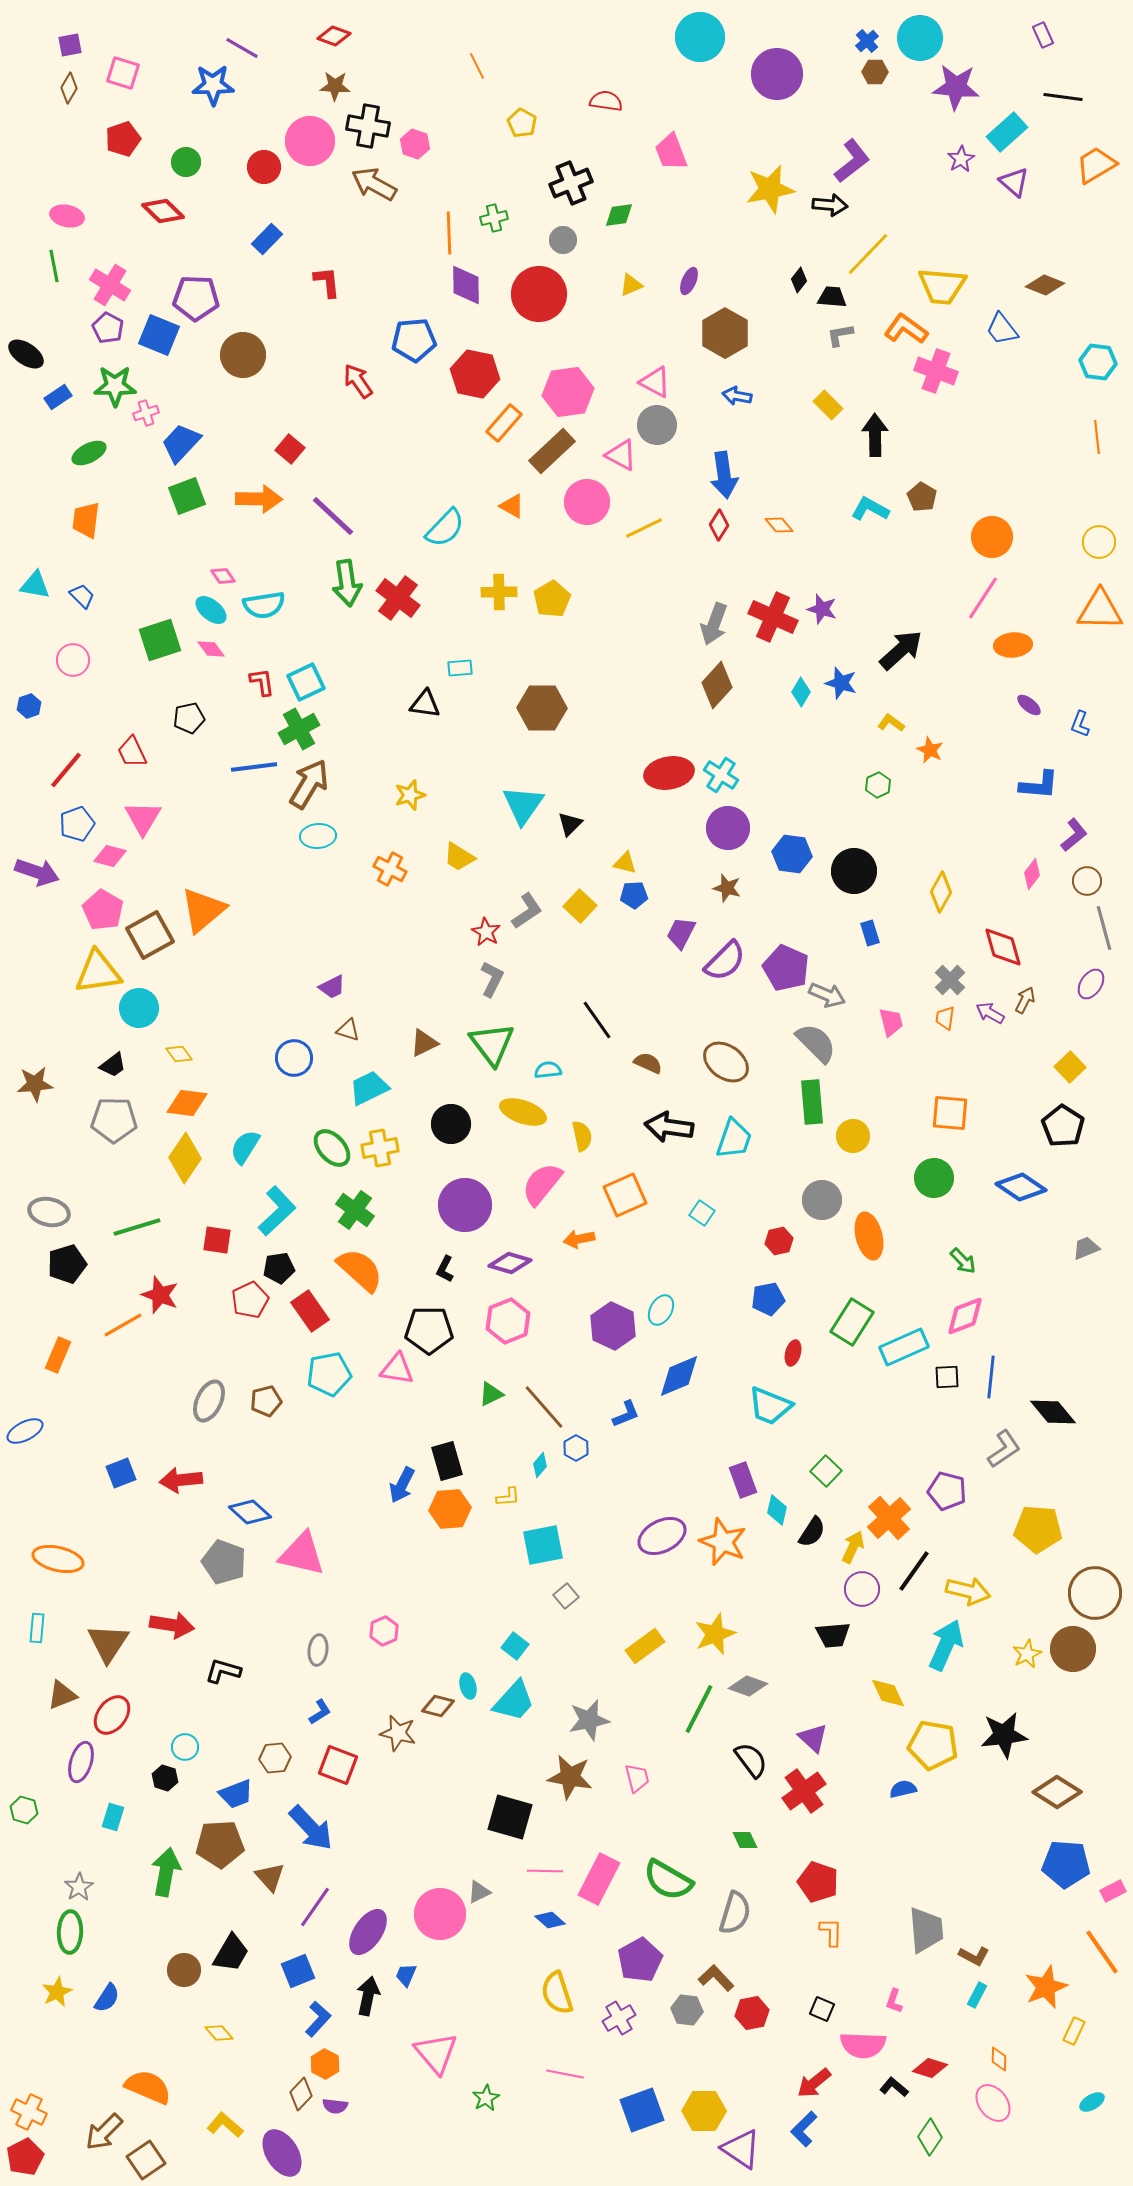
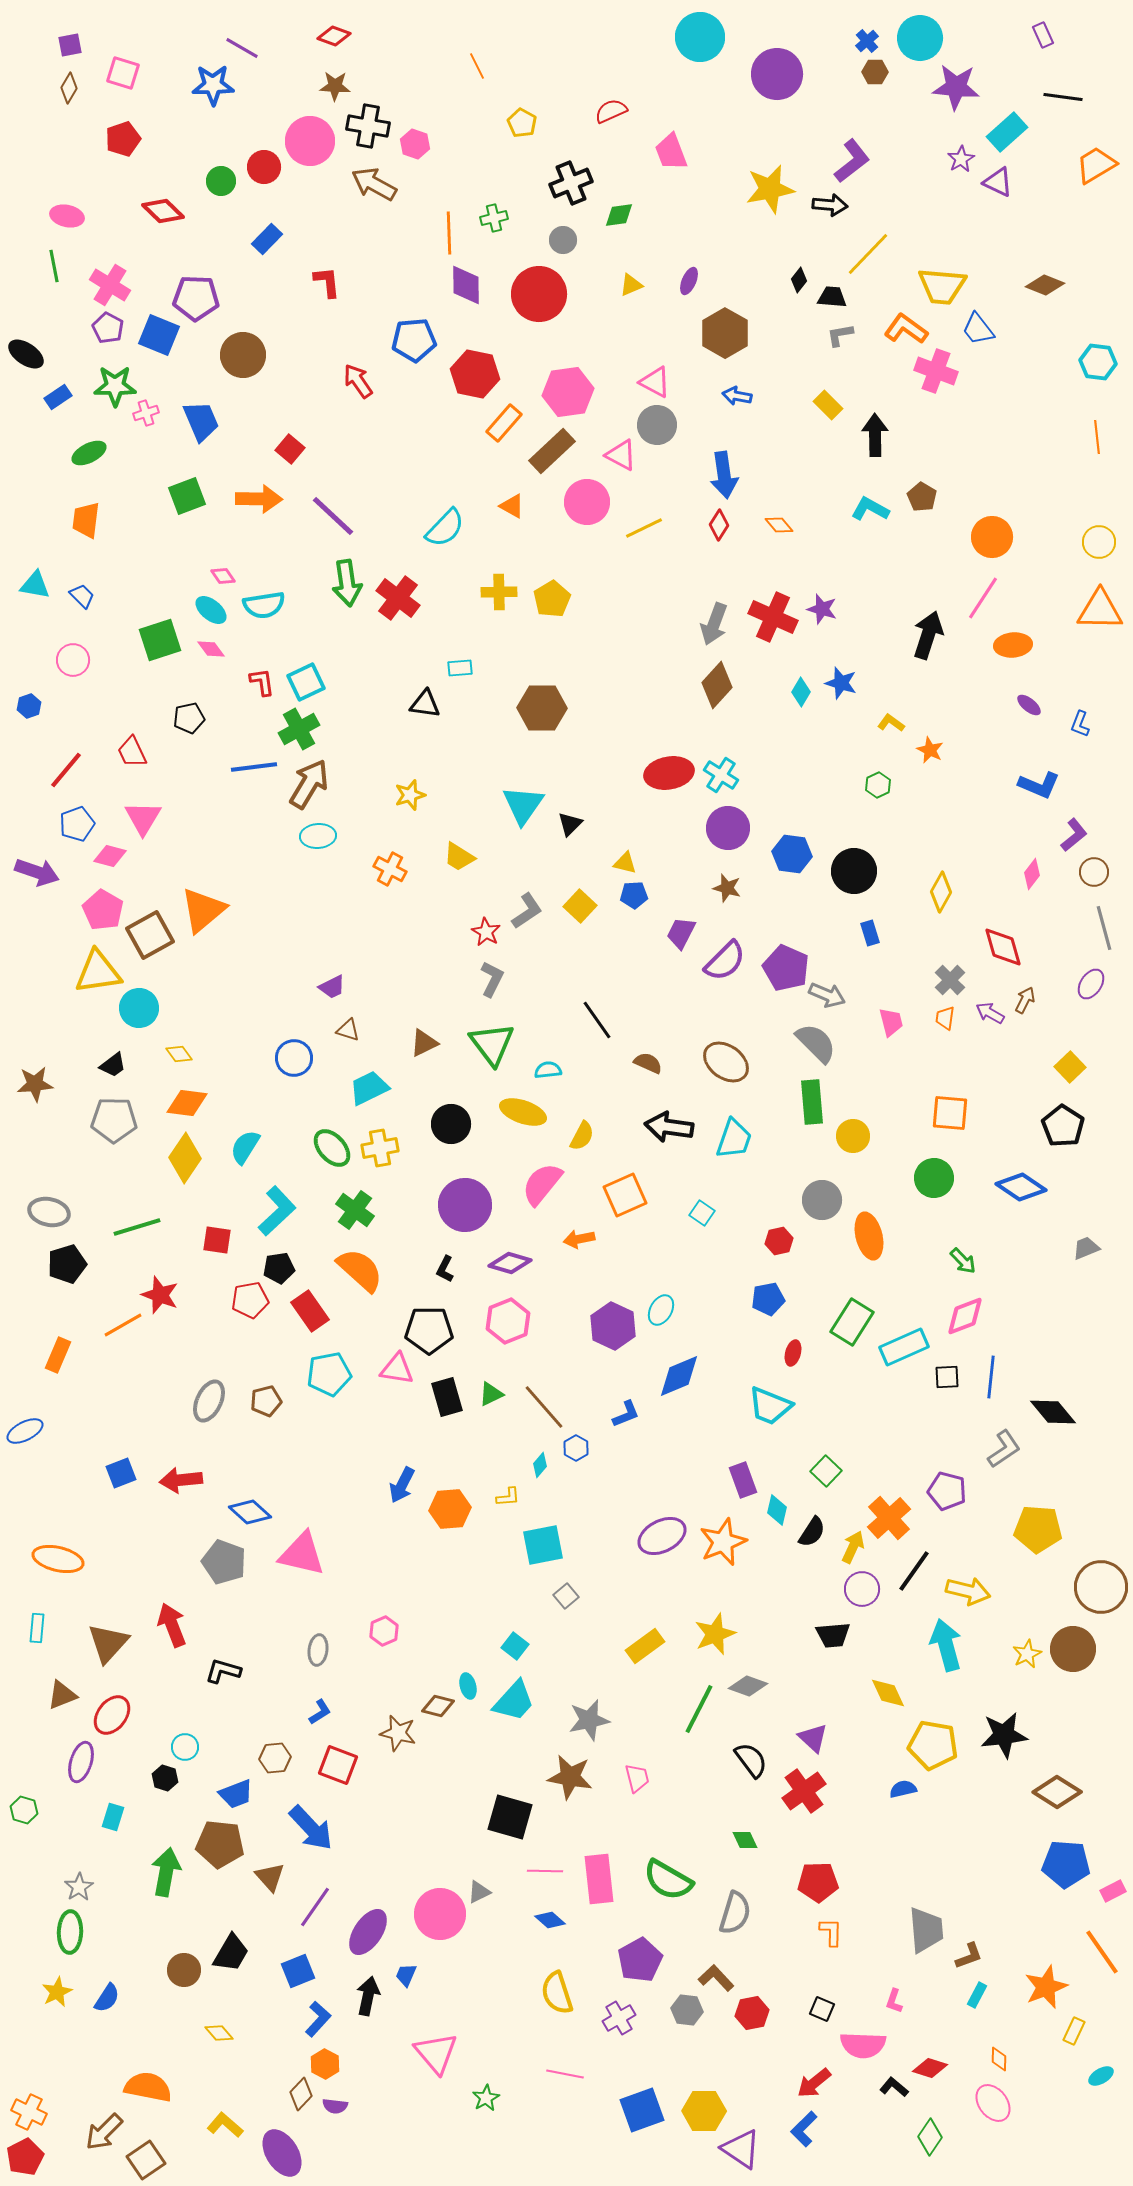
red semicircle at (606, 101): moved 5 px right, 10 px down; rotated 32 degrees counterclockwise
green circle at (186, 162): moved 35 px right, 19 px down
purple triangle at (1014, 182): moved 16 px left; rotated 16 degrees counterclockwise
blue trapezoid at (1002, 329): moved 24 px left
blue trapezoid at (181, 443): moved 20 px right, 22 px up; rotated 114 degrees clockwise
black arrow at (901, 650): moved 27 px right, 15 px up; rotated 30 degrees counterclockwise
blue L-shape at (1039, 785): rotated 18 degrees clockwise
brown circle at (1087, 881): moved 7 px right, 9 px up
yellow semicircle at (582, 1136): rotated 40 degrees clockwise
red pentagon at (250, 1300): rotated 15 degrees clockwise
black rectangle at (447, 1461): moved 64 px up
orange star at (723, 1542): rotated 27 degrees clockwise
brown circle at (1095, 1593): moved 6 px right, 6 px up
red arrow at (172, 1625): rotated 120 degrees counterclockwise
brown triangle at (108, 1643): rotated 9 degrees clockwise
cyan arrow at (946, 1645): rotated 39 degrees counterclockwise
brown pentagon at (220, 1844): rotated 9 degrees clockwise
pink rectangle at (599, 1879): rotated 33 degrees counterclockwise
red pentagon at (818, 1882): rotated 21 degrees counterclockwise
brown L-shape at (974, 1956): moved 5 px left; rotated 48 degrees counterclockwise
orange semicircle at (148, 2087): rotated 12 degrees counterclockwise
cyan ellipse at (1092, 2102): moved 9 px right, 26 px up
